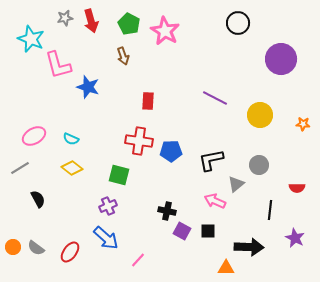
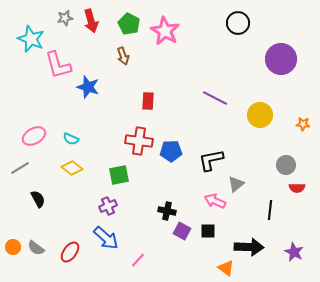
gray circle: moved 27 px right
green square: rotated 25 degrees counterclockwise
purple star: moved 1 px left, 14 px down
orange triangle: rotated 36 degrees clockwise
